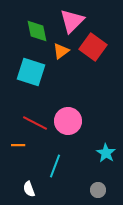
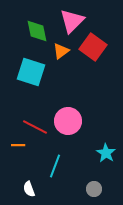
red line: moved 4 px down
gray circle: moved 4 px left, 1 px up
